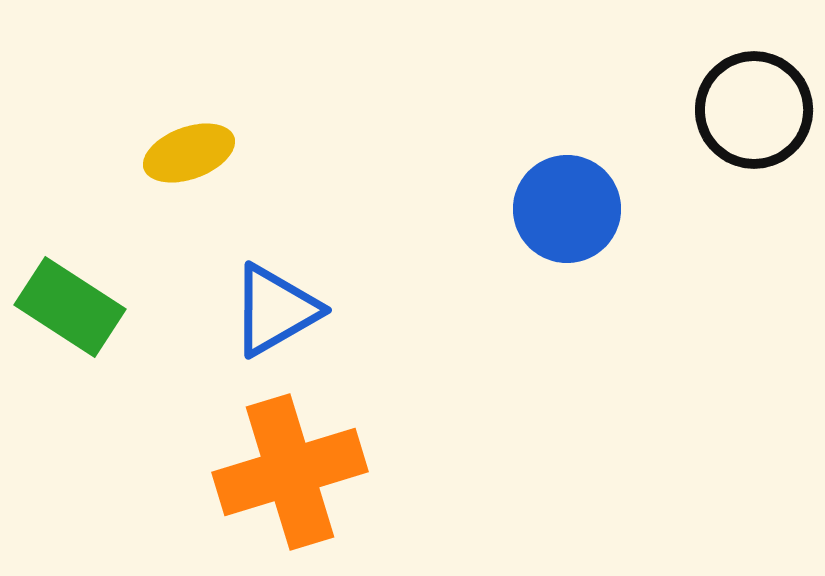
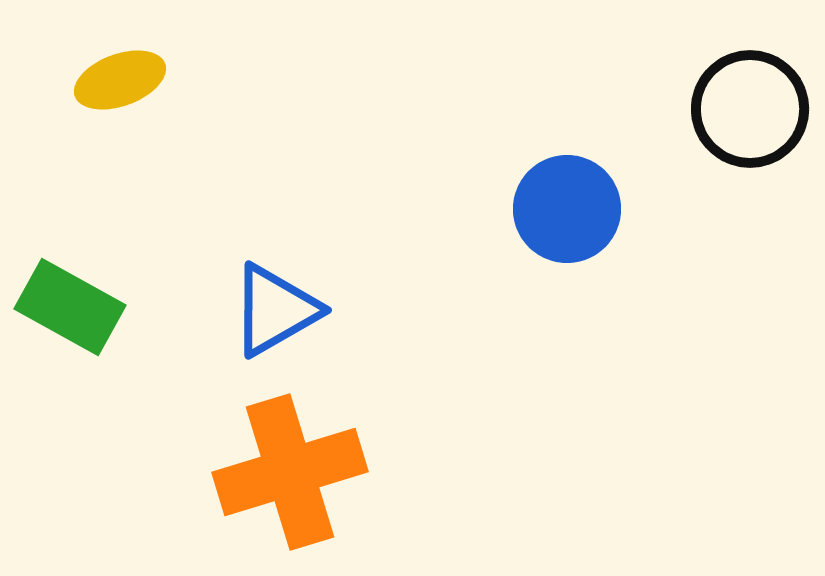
black circle: moved 4 px left, 1 px up
yellow ellipse: moved 69 px left, 73 px up
green rectangle: rotated 4 degrees counterclockwise
